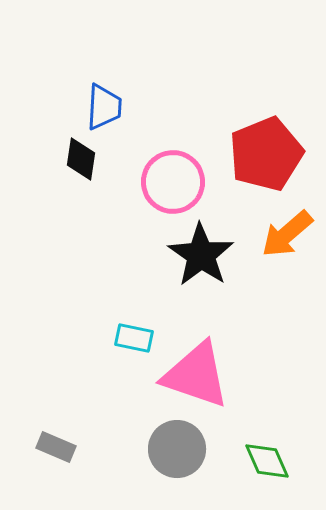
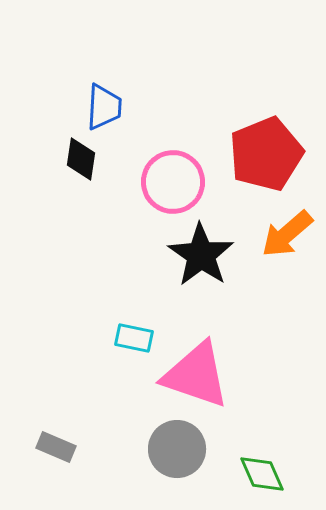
green diamond: moved 5 px left, 13 px down
